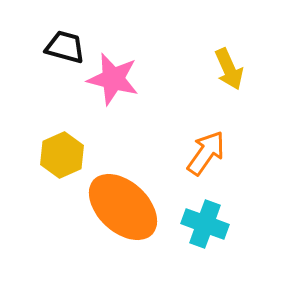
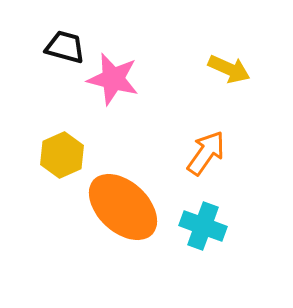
yellow arrow: rotated 42 degrees counterclockwise
cyan cross: moved 2 px left, 2 px down
